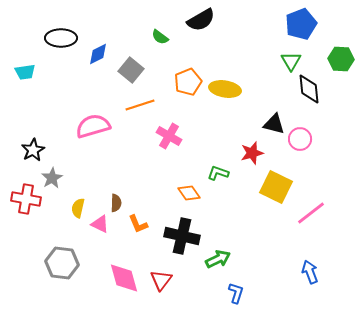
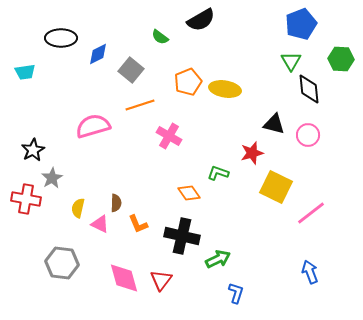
pink circle: moved 8 px right, 4 px up
